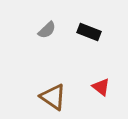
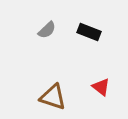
brown triangle: rotated 16 degrees counterclockwise
